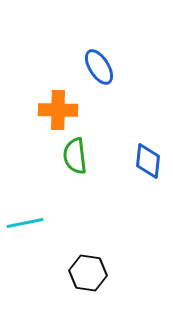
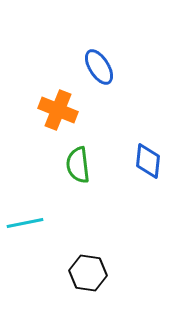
orange cross: rotated 21 degrees clockwise
green semicircle: moved 3 px right, 9 px down
